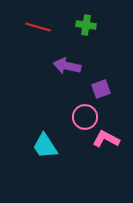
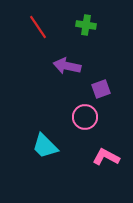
red line: rotated 40 degrees clockwise
pink L-shape: moved 18 px down
cyan trapezoid: rotated 12 degrees counterclockwise
